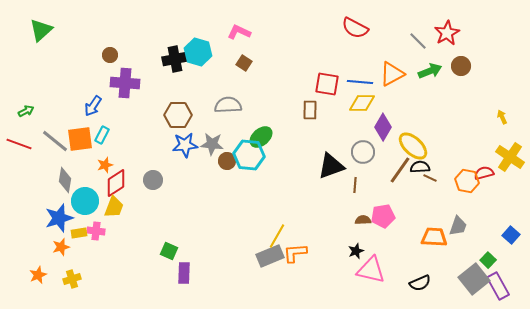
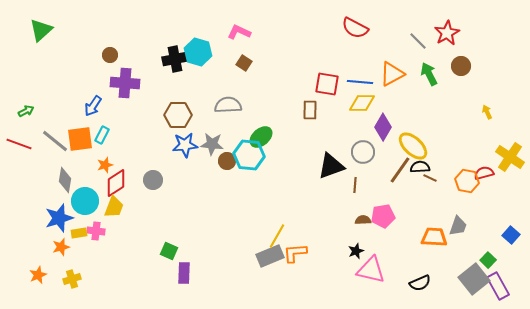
green arrow at (430, 71): moved 1 px left, 3 px down; rotated 95 degrees counterclockwise
yellow arrow at (502, 117): moved 15 px left, 5 px up
